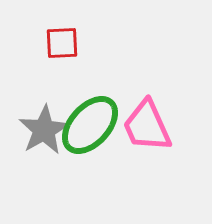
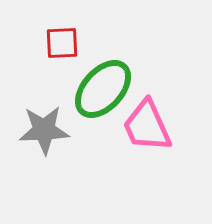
green ellipse: moved 13 px right, 36 px up
gray star: rotated 27 degrees clockwise
